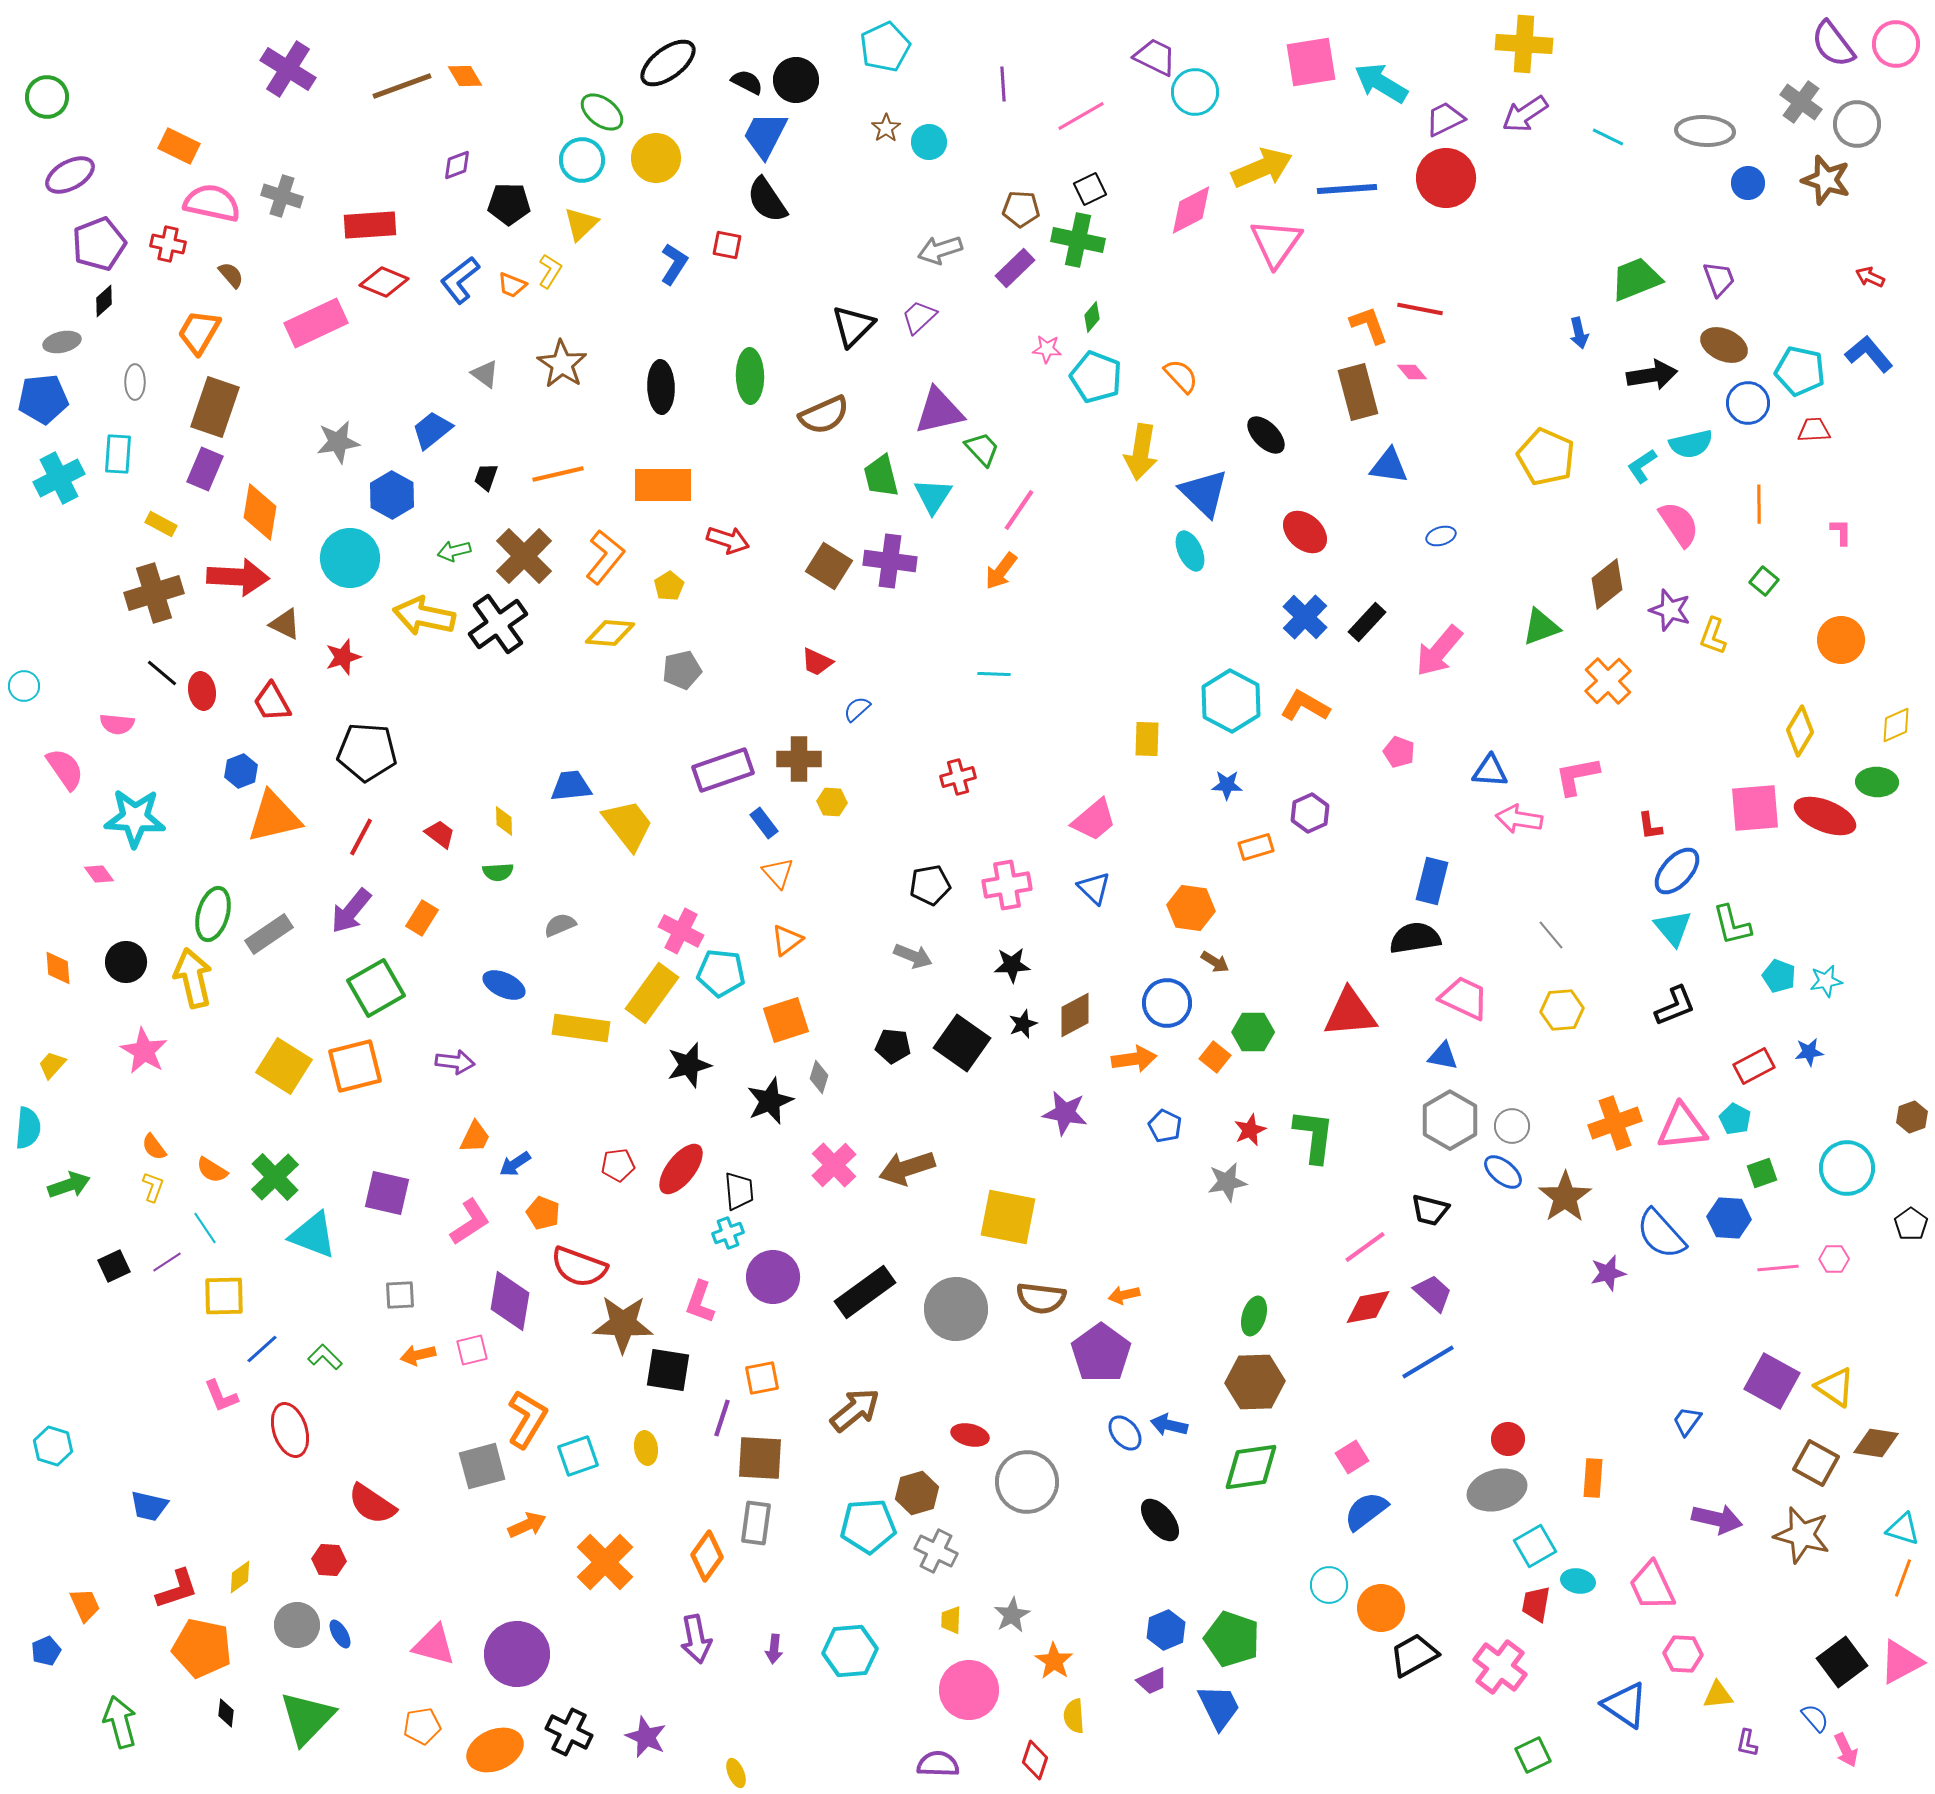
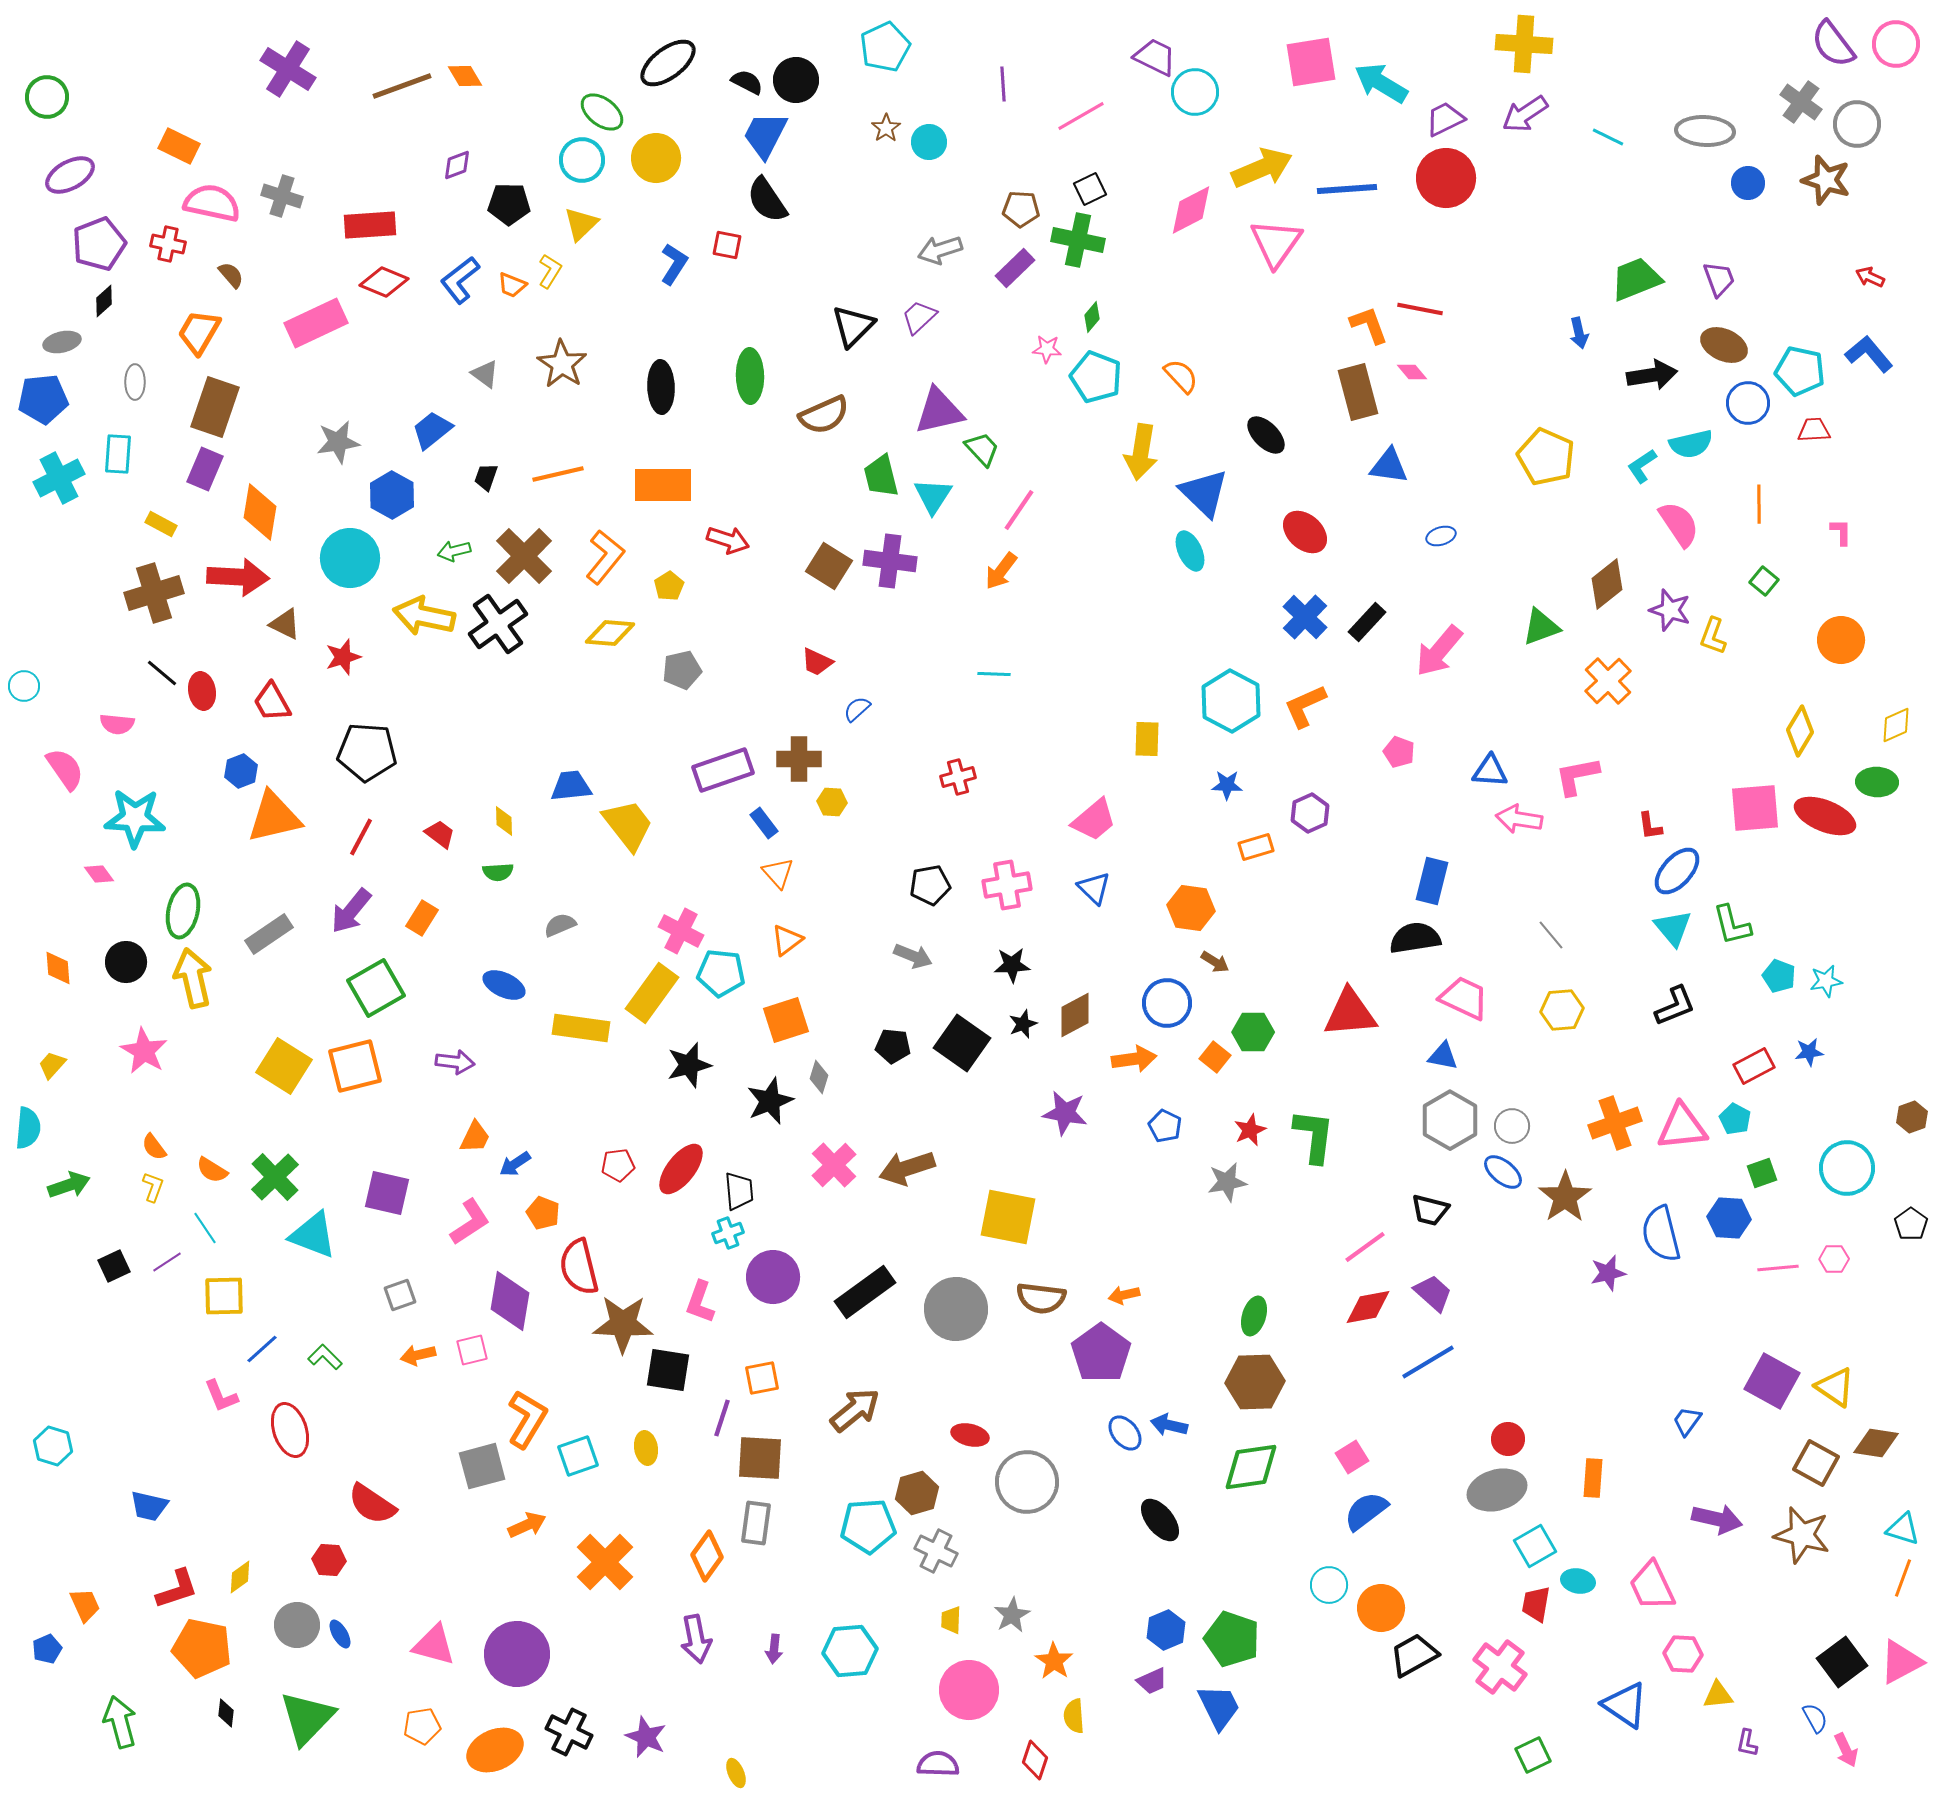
orange L-shape at (1305, 706): rotated 54 degrees counterclockwise
green ellipse at (213, 914): moved 30 px left, 3 px up; rotated 4 degrees counterclockwise
blue semicircle at (1661, 1234): rotated 28 degrees clockwise
red semicircle at (579, 1267): rotated 56 degrees clockwise
gray square at (400, 1295): rotated 16 degrees counterclockwise
blue pentagon at (46, 1651): moved 1 px right, 2 px up
blue semicircle at (1815, 1718): rotated 12 degrees clockwise
